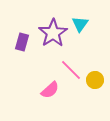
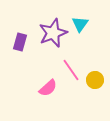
purple star: rotated 12 degrees clockwise
purple rectangle: moved 2 px left
pink line: rotated 10 degrees clockwise
pink semicircle: moved 2 px left, 2 px up
